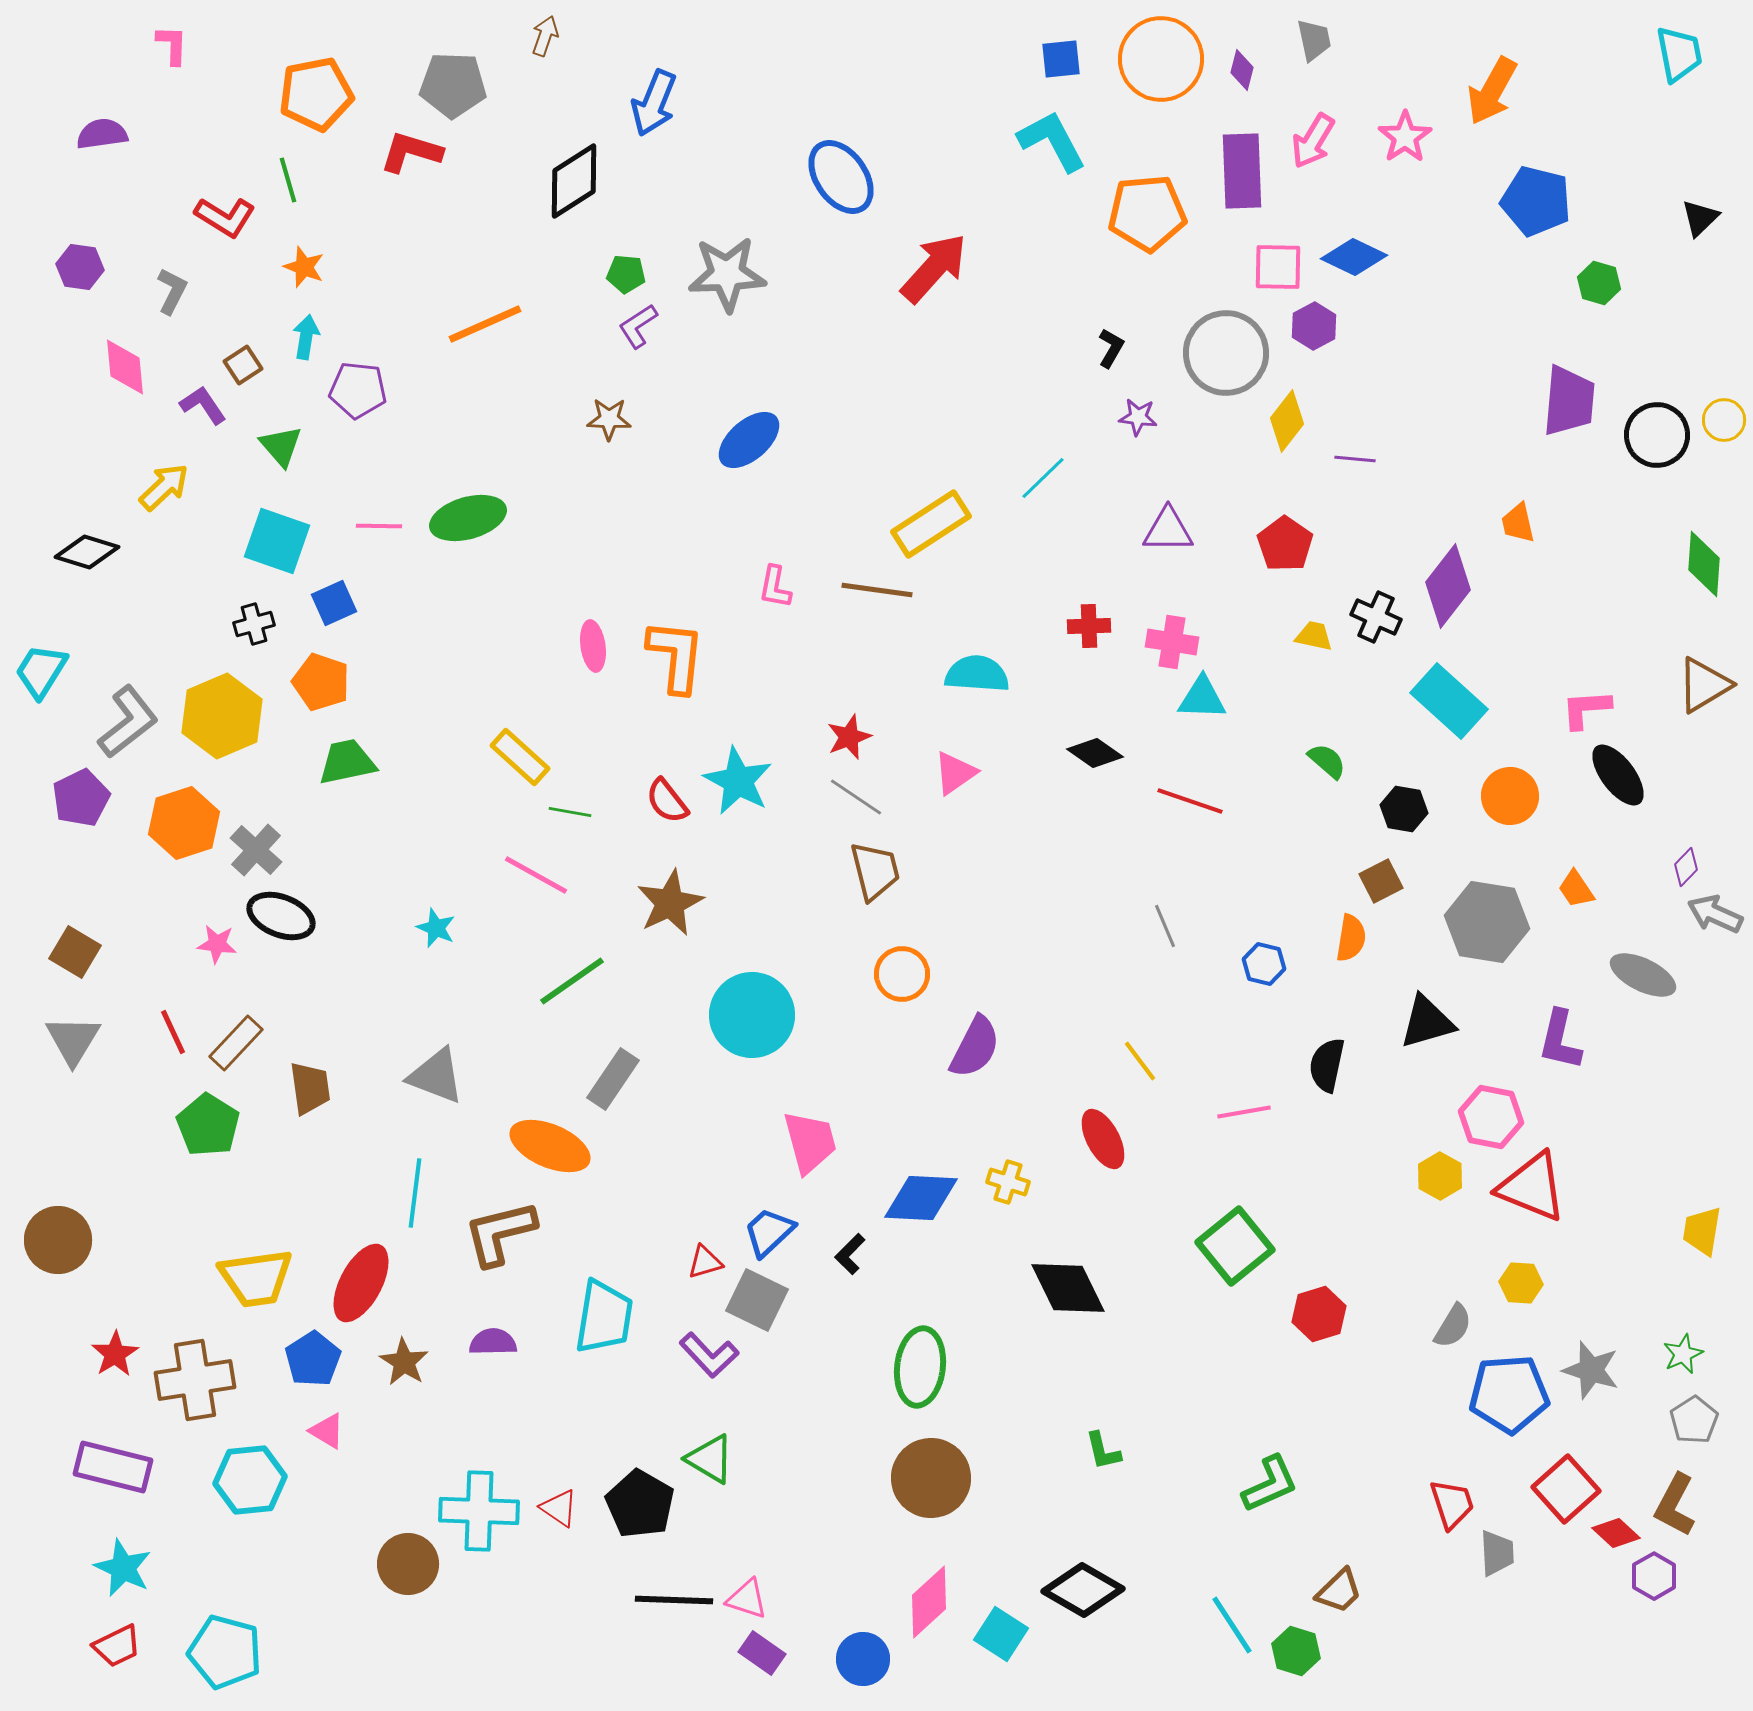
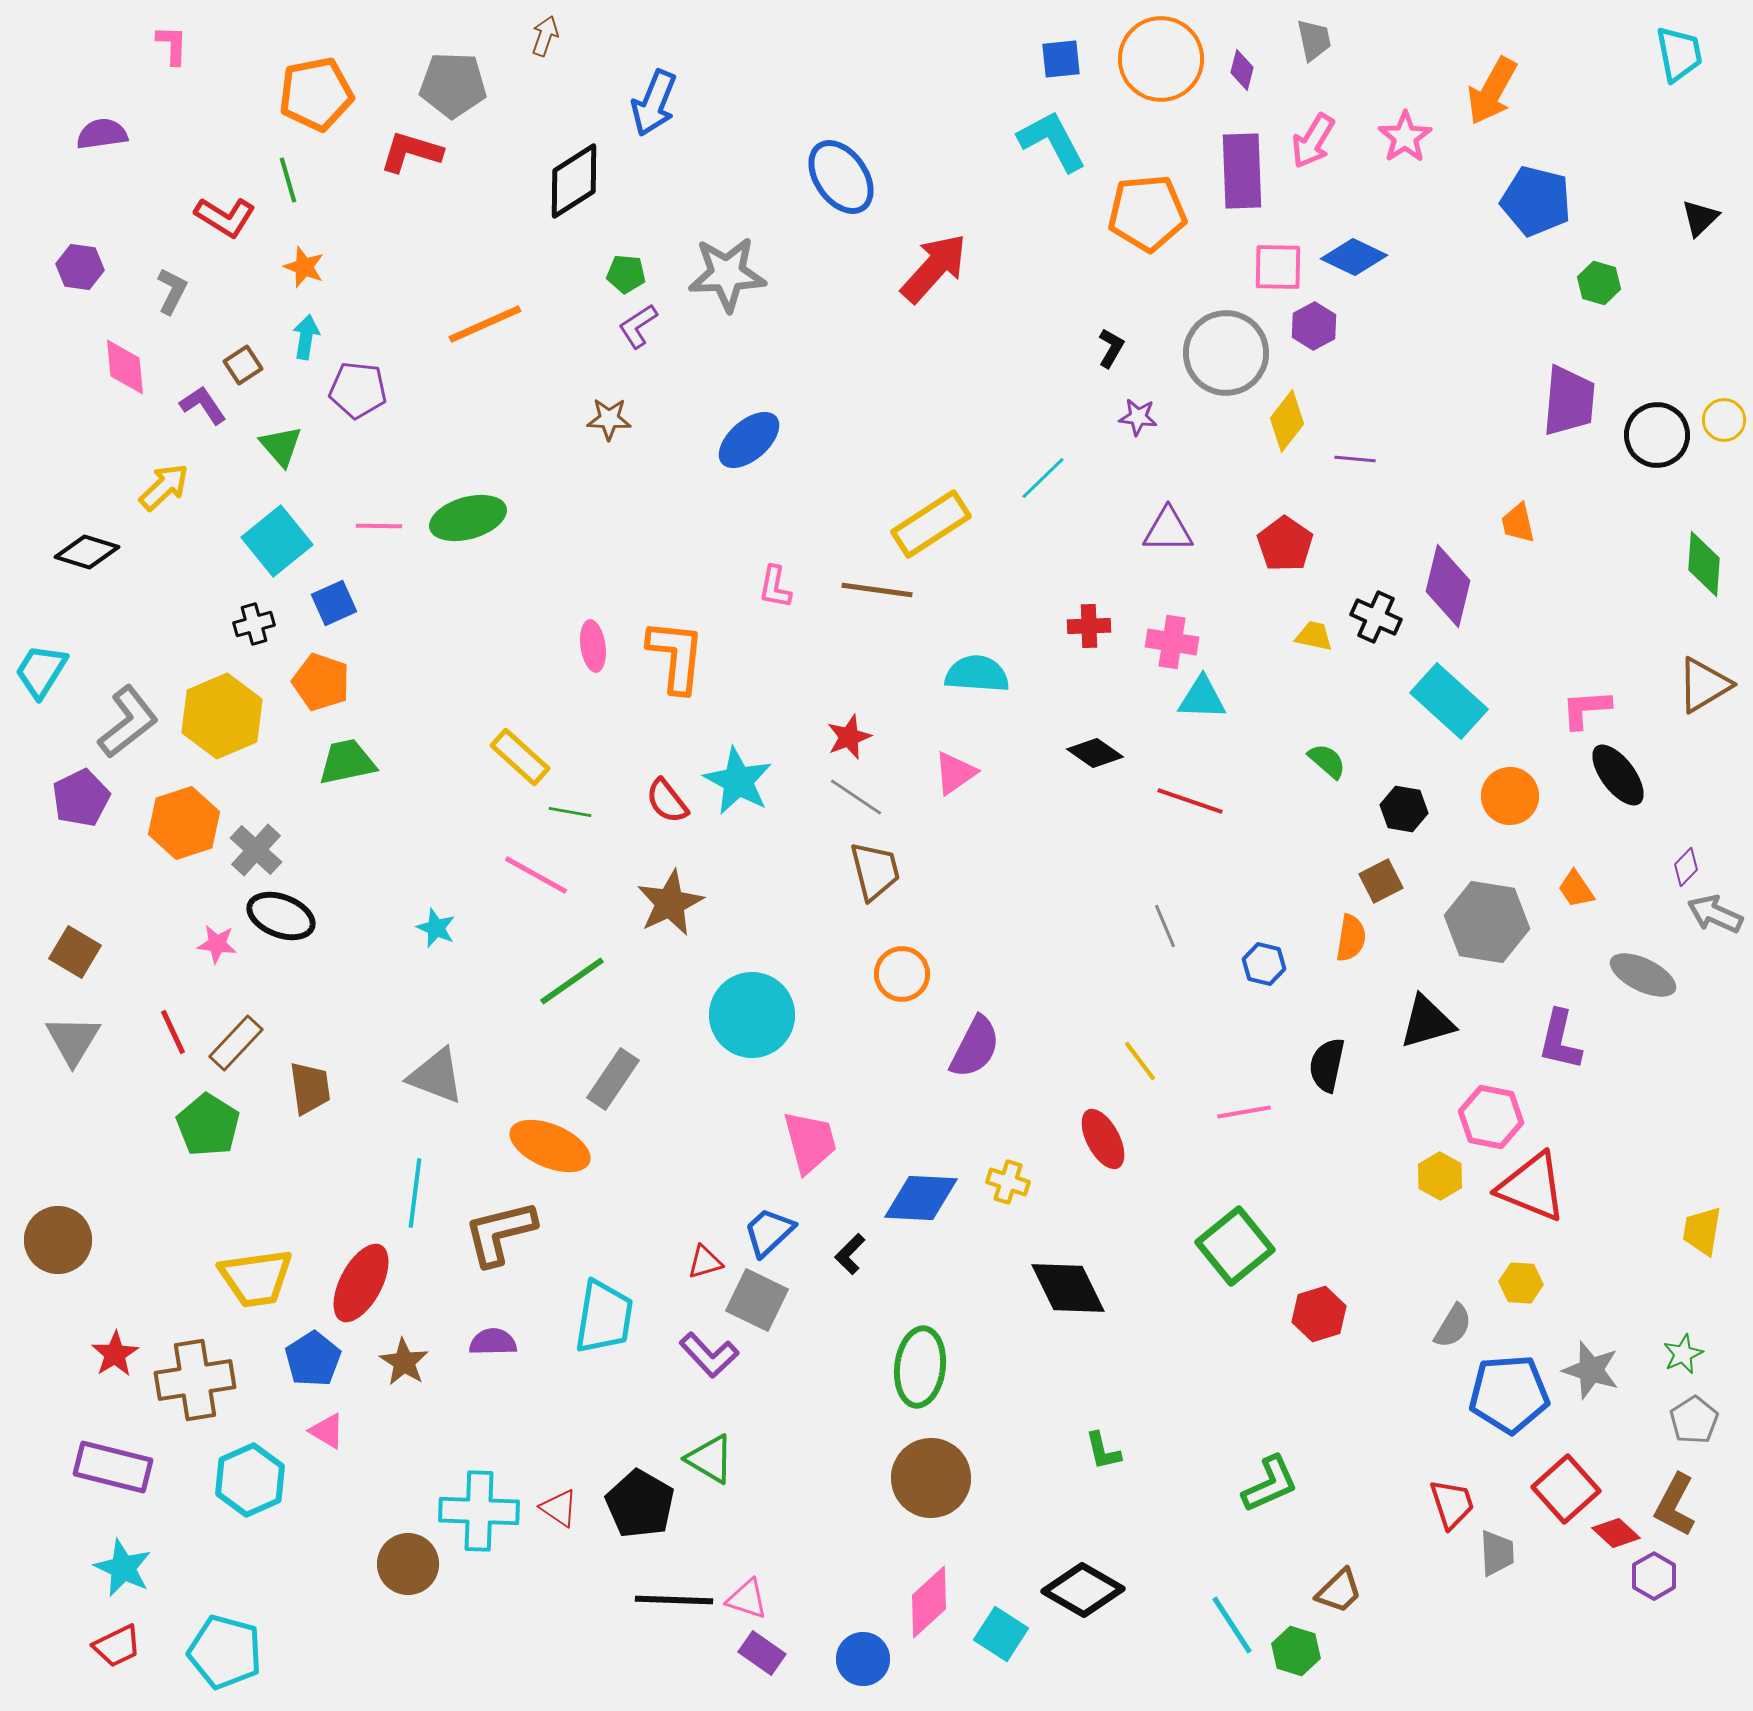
cyan square at (277, 541): rotated 32 degrees clockwise
purple diamond at (1448, 586): rotated 24 degrees counterclockwise
cyan hexagon at (250, 1480): rotated 18 degrees counterclockwise
